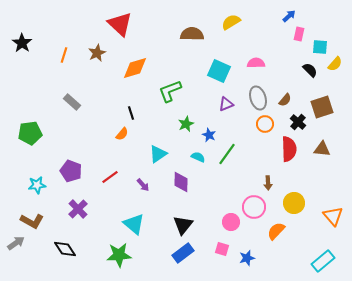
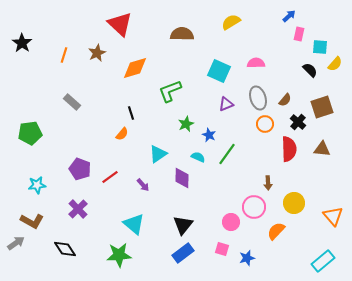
brown semicircle at (192, 34): moved 10 px left
purple pentagon at (71, 171): moved 9 px right, 2 px up
purple diamond at (181, 182): moved 1 px right, 4 px up
